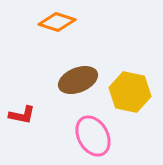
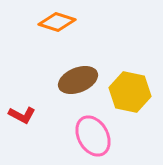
red L-shape: rotated 16 degrees clockwise
